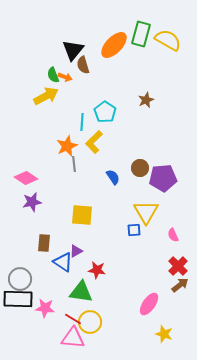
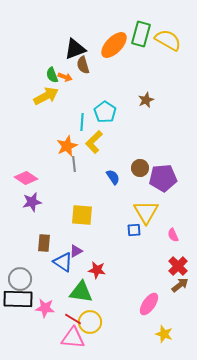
black triangle: moved 2 px right, 1 px up; rotated 30 degrees clockwise
green semicircle: moved 1 px left
